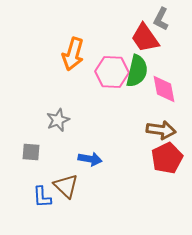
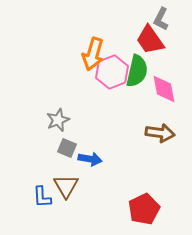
red trapezoid: moved 5 px right, 2 px down
orange arrow: moved 20 px right
pink hexagon: rotated 24 degrees counterclockwise
brown arrow: moved 1 px left, 3 px down
gray square: moved 36 px right, 4 px up; rotated 18 degrees clockwise
red pentagon: moved 23 px left, 51 px down
brown triangle: rotated 16 degrees clockwise
